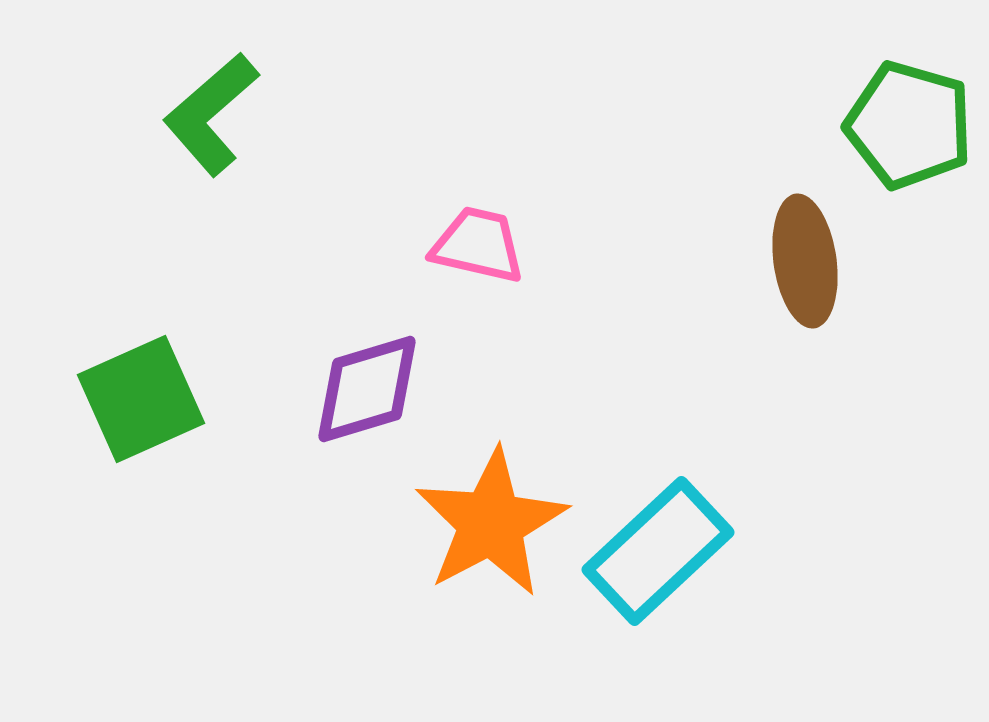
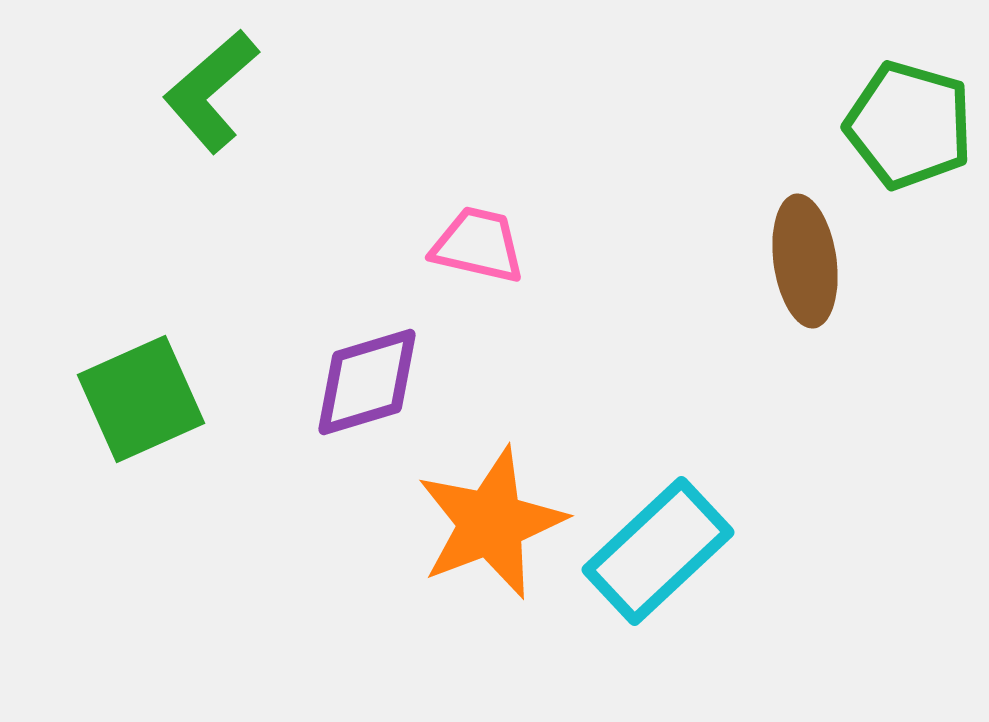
green L-shape: moved 23 px up
purple diamond: moved 7 px up
orange star: rotated 7 degrees clockwise
